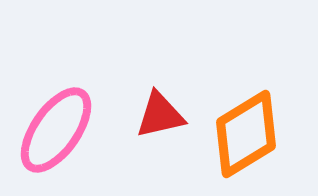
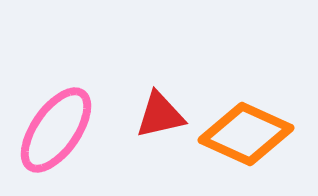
orange diamond: rotated 56 degrees clockwise
